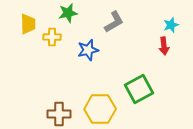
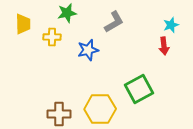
green star: moved 1 px left
yellow trapezoid: moved 5 px left
